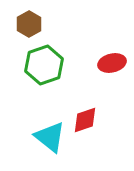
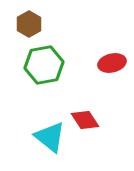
green hexagon: rotated 9 degrees clockwise
red diamond: rotated 76 degrees clockwise
